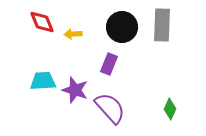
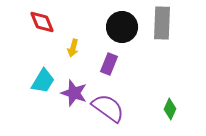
gray rectangle: moved 2 px up
yellow arrow: moved 14 px down; rotated 72 degrees counterclockwise
cyan trapezoid: rotated 124 degrees clockwise
purple star: moved 1 px left, 3 px down
purple semicircle: moved 2 px left; rotated 12 degrees counterclockwise
